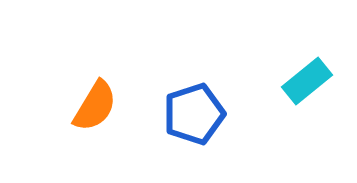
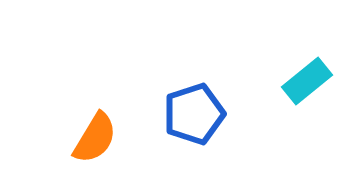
orange semicircle: moved 32 px down
